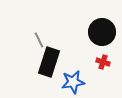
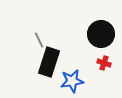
black circle: moved 1 px left, 2 px down
red cross: moved 1 px right, 1 px down
blue star: moved 1 px left, 1 px up
